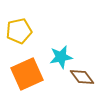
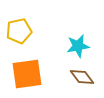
cyan star: moved 17 px right, 11 px up
orange square: rotated 16 degrees clockwise
